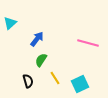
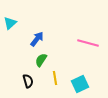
yellow line: rotated 24 degrees clockwise
